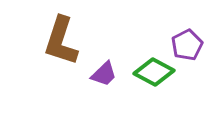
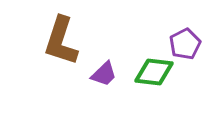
purple pentagon: moved 2 px left, 1 px up
green diamond: rotated 21 degrees counterclockwise
